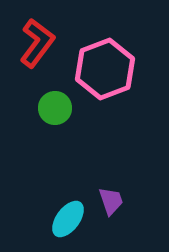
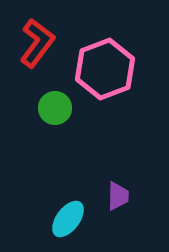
purple trapezoid: moved 7 px right, 5 px up; rotated 20 degrees clockwise
